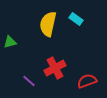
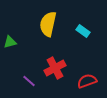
cyan rectangle: moved 7 px right, 12 px down
